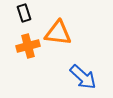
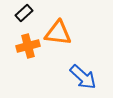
black rectangle: rotated 66 degrees clockwise
